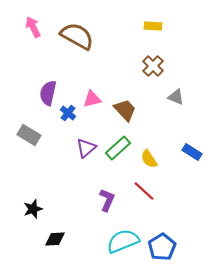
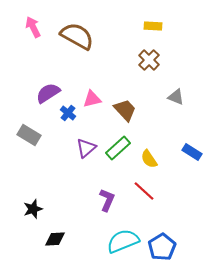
brown cross: moved 4 px left, 6 px up
purple semicircle: rotated 45 degrees clockwise
